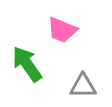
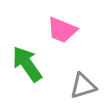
gray triangle: rotated 16 degrees counterclockwise
